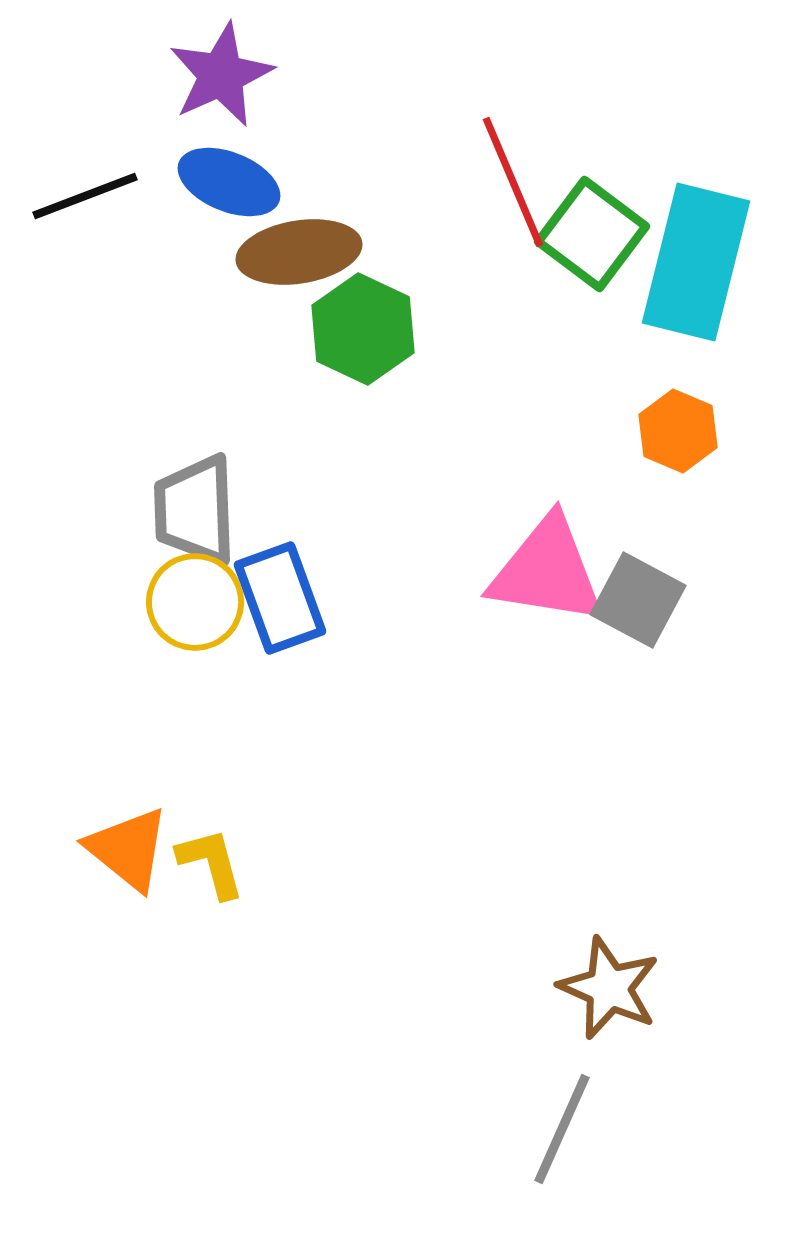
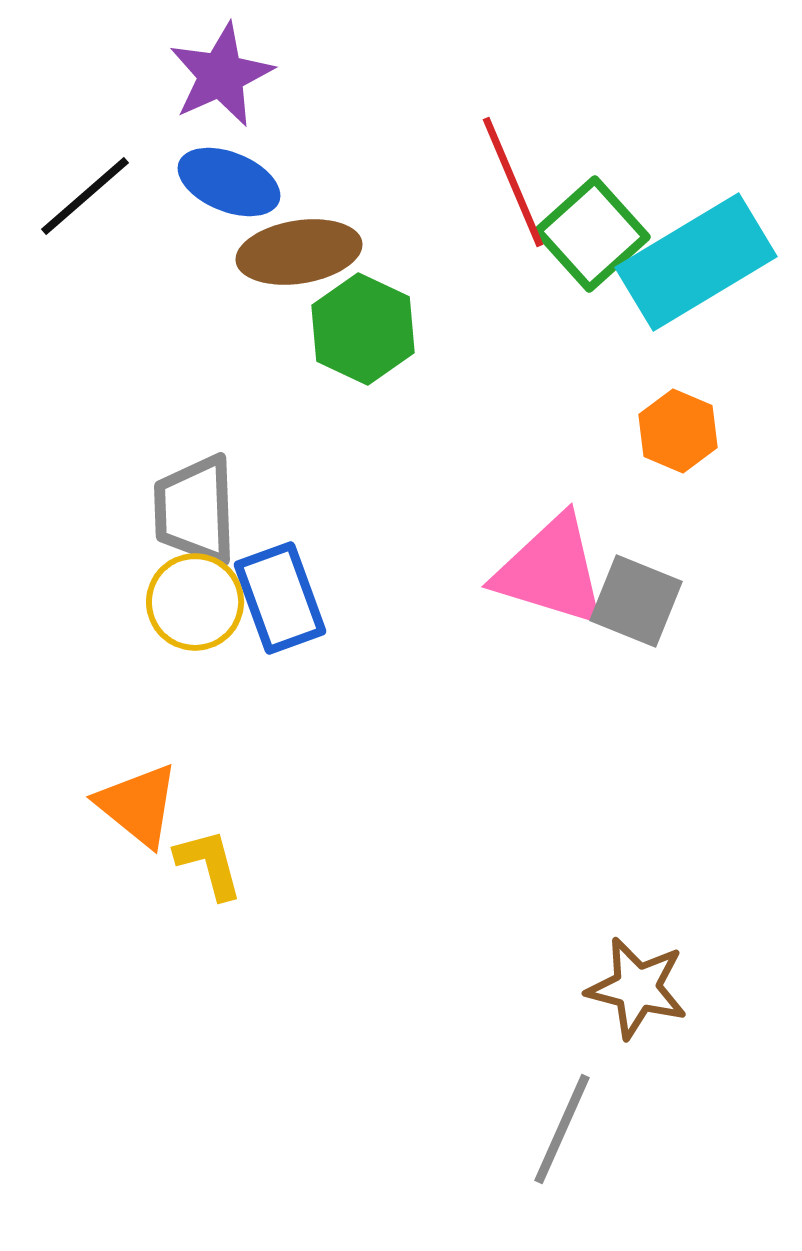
black line: rotated 20 degrees counterclockwise
green square: rotated 11 degrees clockwise
cyan rectangle: rotated 45 degrees clockwise
pink triangle: moved 4 px right; rotated 8 degrees clockwise
gray square: moved 2 px left, 1 px down; rotated 6 degrees counterclockwise
orange triangle: moved 10 px right, 44 px up
yellow L-shape: moved 2 px left, 1 px down
brown star: moved 28 px right; rotated 10 degrees counterclockwise
